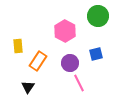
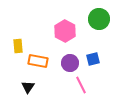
green circle: moved 1 px right, 3 px down
blue square: moved 3 px left, 5 px down
orange rectangle: rotated 66 degrees clockwise
pink line: moved 2 px right, 2 px down
